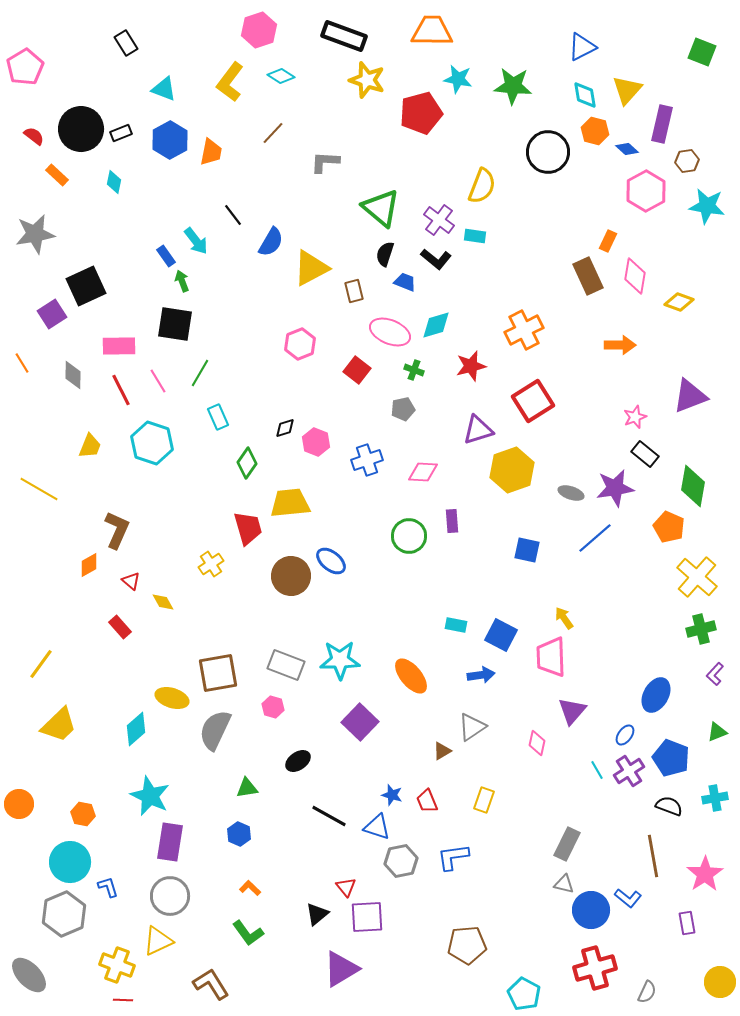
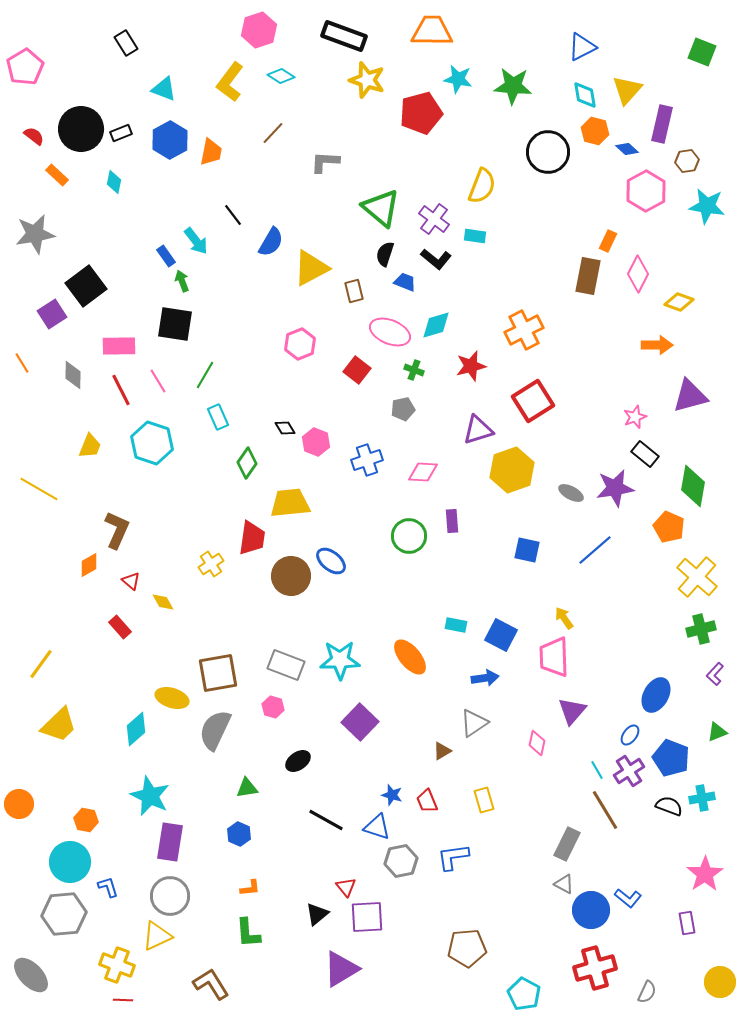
purple cross at (439, 220): moved 5 px left, 1 px up
brown rectangle at (588, 276): rotated 36 degrees clockwise
pink diamond at (635, 276): moved 3 px right, 2 px up; rotated 18 degrees clockwise
black square at (86, 286): rotated 12 degrees counterclockwise
orange arrow at (620, 345): moved 37 px right
green line at (200, 373): moved 5 px right, 2 px down
purple triangle at (690, 396): rotated 6 degrees clockwise
black diamond at (285, 428): rotated 75 degrees clockwise
gray ellipse at (571, 493): rotated 10 degrees clockwise
red trapezoid at (248, 528): moved 4 px right, 10 px down; rotated 24 degrees clockwise
blue line at (595, 538): moved 12 px down
pink trapezoid at (551, 657): moved 3 px right
blue arrow at (481, 675): moved 4 px right, 3 px down
orange ellipse at (411, 676): moved 1 px left, 19 px up
gray triangle at (472, 727): moved 2 px right, 4 px up
blue ellipse at (625, 735): moved 5 px right
cyan cross at (715, 798): moved 13 px left
yellow rectangle at (484, 800): rotated 35 degrees counterclockwise
orange hexagon at (83, 814): moved 3 px right, 6 px down
black line at (329, 816): moved 3 px left, 4 px down
brown line at (653, 856): moved 48 px left, 46 px up; rotated 21 degrees counterclockwise
gray triangle at (564, 884): rotated 15 degrees clockwise
orange L-shape at (250, 888): rotated 130 degrees clockwise
gray hexagon at (64, 914): rotated 18 degrees clockwise
green L-shape at (248, 933): rotated 32 degrees clockwise
yellow triangle at (158, 941): moved 1 px left, 5 px up
brown pentagon at (467, 945): moved 3 px down
gray ellipse at (29, 975): moved 2 px right
